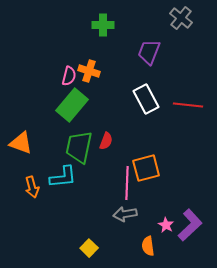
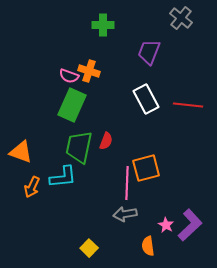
pink semicircle: rotated 96 degrees clockwise
green rectangle: rotated 16 degrees counterclockwise
orange triangle: moved 9 px down
orange arrow: rotated 40 degrees clockwise
